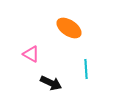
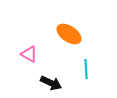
orange ellipse: moved 6 px down
pink triangle: moved 2 px left
